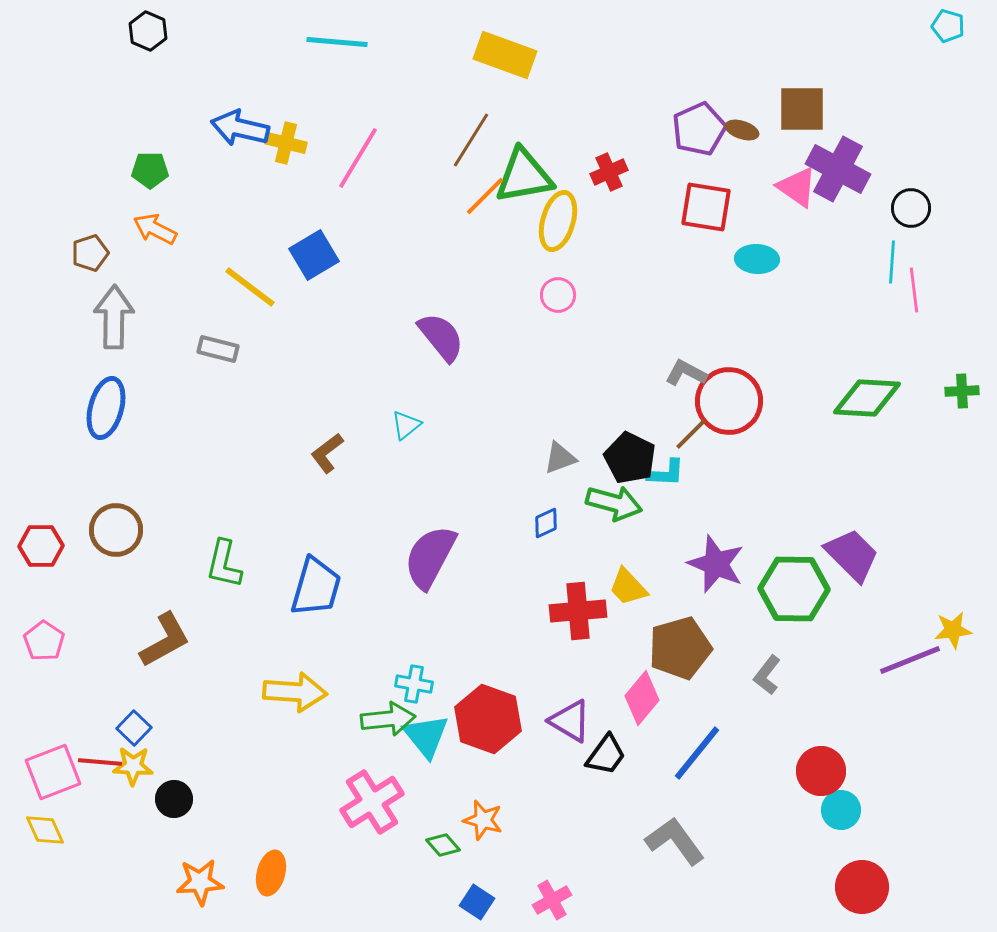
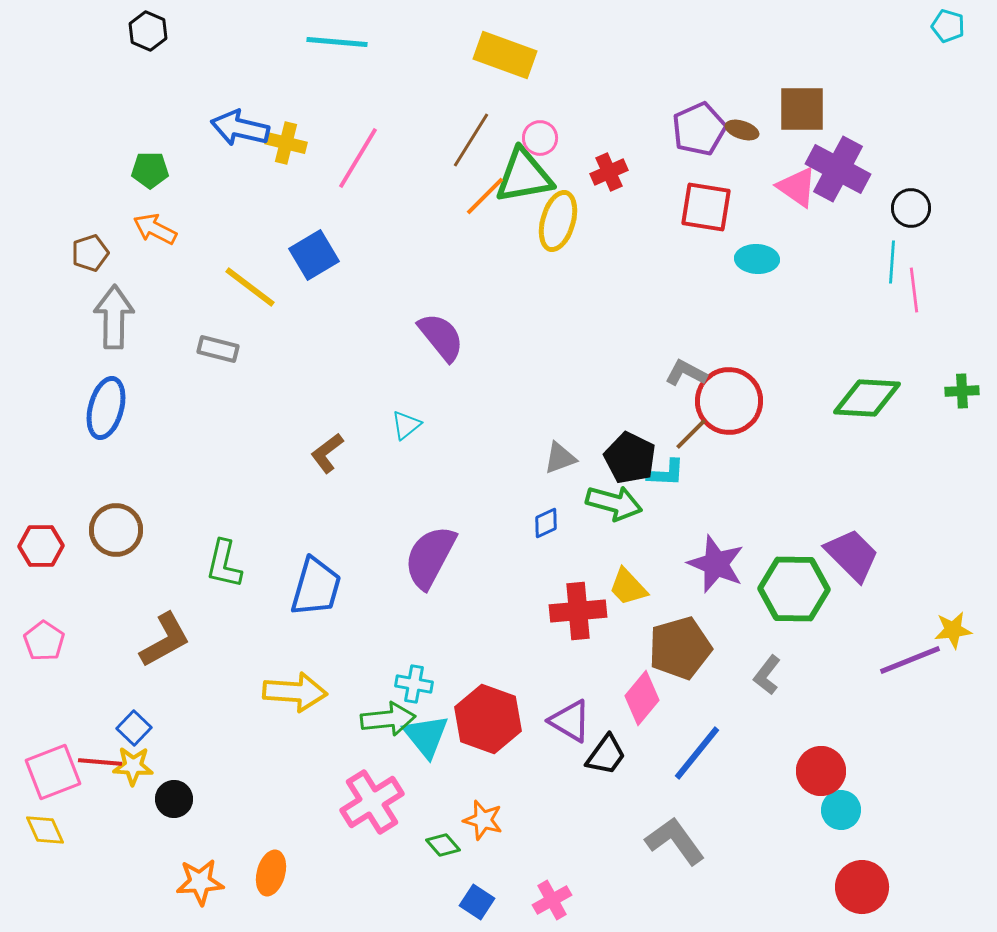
pink circle at (558, 295): moved 18 px left, 157 px up
